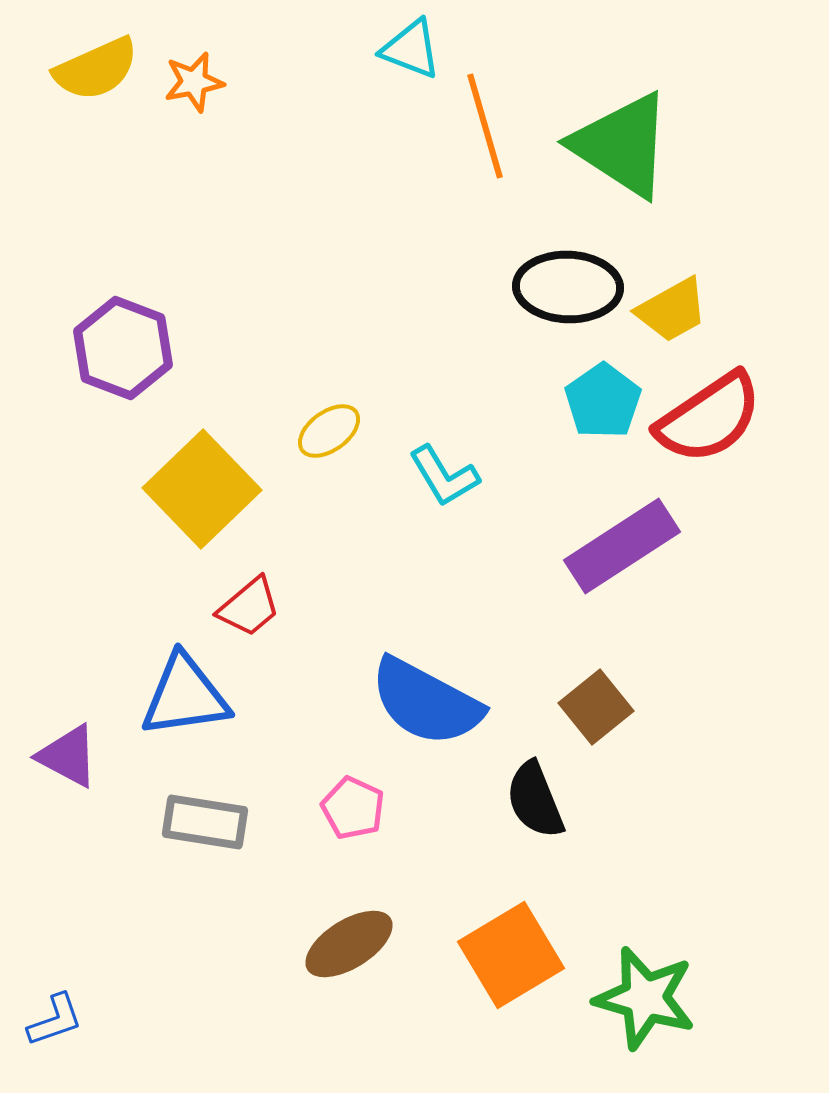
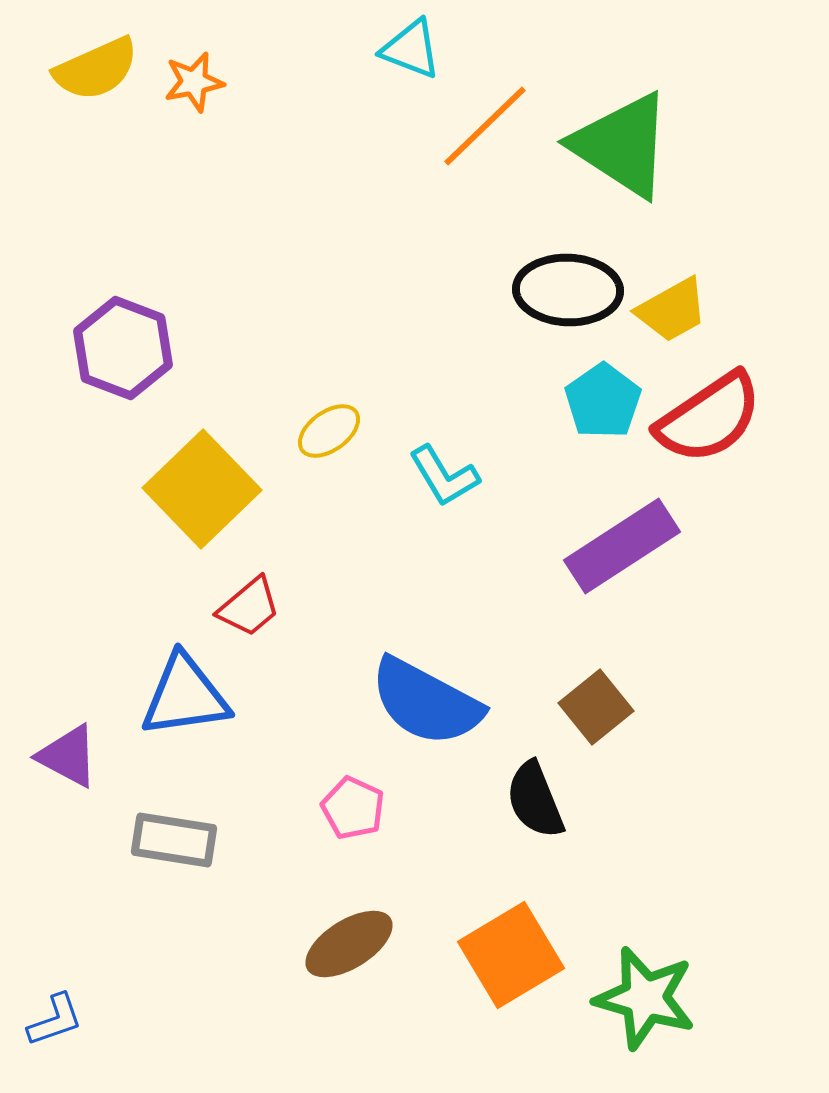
orange line: rotated 62 degrees clockwise
black ellipse: moved 3 px down
gray rectangle: moved 31 px left, 18 px down
